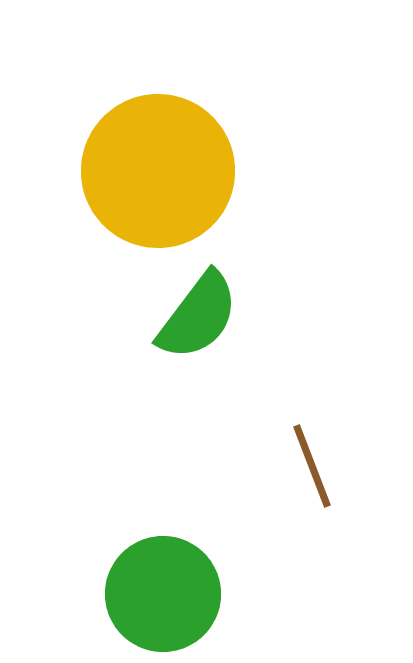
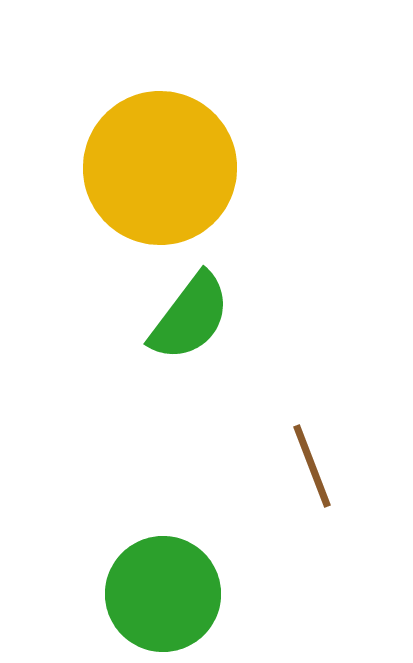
yellow circle: moved 2 px right, 3 px up
green semicircle: moved 8 px left, 1 px down
